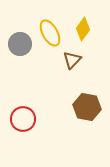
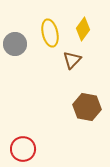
yellow ellipse: rotated 16 degrees clockwise
gray circle: moved 5 px left
red circle: moved 30 px down
